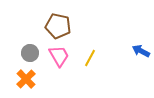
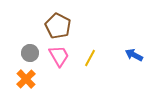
brown pentagon: rotated 15 degrees clockwise
blue arrow: moved 7 px left, 4 px down
